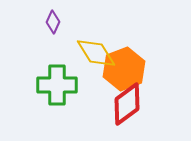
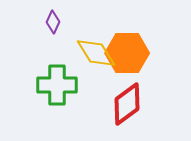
orange hexagon: moved 3 px right, 16 px up; rotated 21 degrees clockwise
